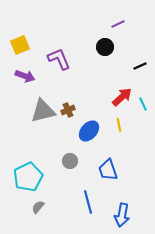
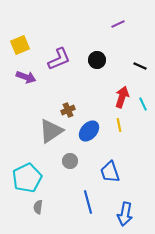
black circle: moved 8 px left, 13 px down
purple L-shape: rotated 90 degrees clockwise
black line: rotated 48 degrees clockwise
purple arrow: moved 1 px right, 1 px down
red arrow: rotated 30 degrees counterclockwise
gray triangle: moved 8 px right, 20 px down; rotated 20 degrees counterclockwise
blue trapezoid: moved 2 px right, 2 px down
cyan pentagon: moved 1 px left, 1 px down
gray semicircle: rotated 32 degrees counterclockwise
blue arrow: moved 3 px right, 1 px up
